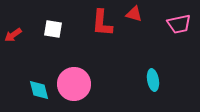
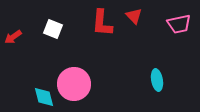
red triangle: moved 2 px down; rotated 30 degrees clockwise
white square: rotated 12 degrees clockwise
red arrow: moved 2 px down
cyan ellipse: moved 4 px right
cyan diamond: moved 5 px right, 7 px down
